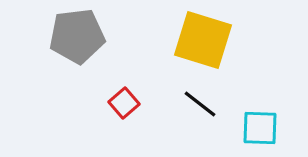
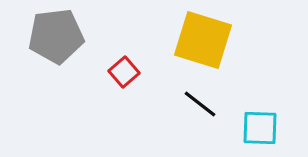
gray pentagon: moved 21 px left
red square: moved 31 px up
